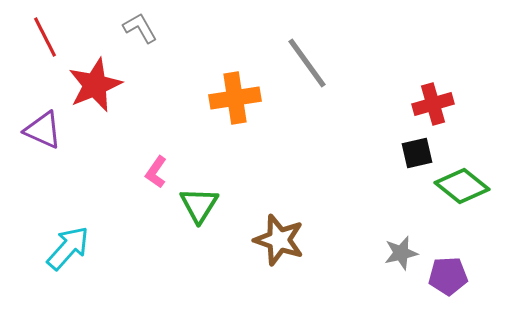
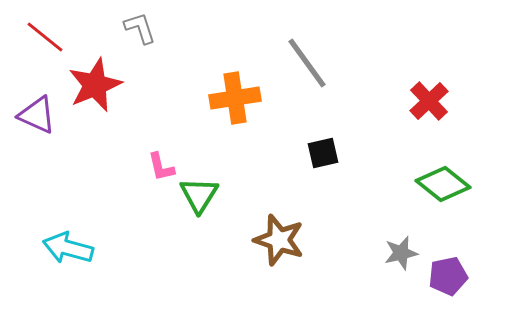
gray L-shape: rotated 12 degrees clockwise
red line: rotated 24 degrees counterclockwise
red cross: moved 4 px left, 3 px up; rotated 27 degrees counterclockwise
purple triangle: moved 6 px left, 15 px up
black square: moved 94 px left
pink L-shape: moved 5 px right, 5 px up; rotated 48 degrees counterclockwise
green diamond: moved 19 px left, 2 px up
green triangle: moved 10 px up
cyan arrow: rotated 117 degrees counterclockwise
purple pentagon: rotated 9 degrees counterclockwise
